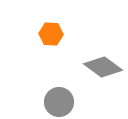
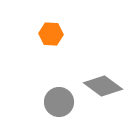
gray diamond: moved 19 px down
